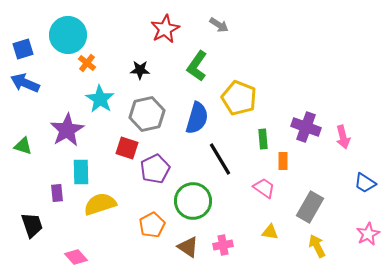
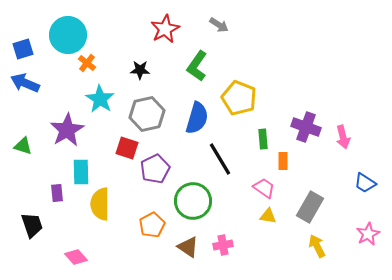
yellow semicircle: rotated 72 degrees counterclockwise
yellow triangle: moved 2 px left, 16 px up
